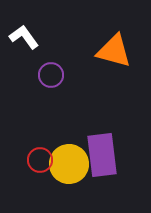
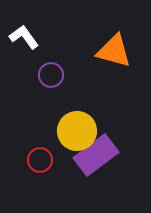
purple rectangle: moved 6 px left; rotated 60 degrees clockwise
yellow circle: moved 8 px right, 33 px up
